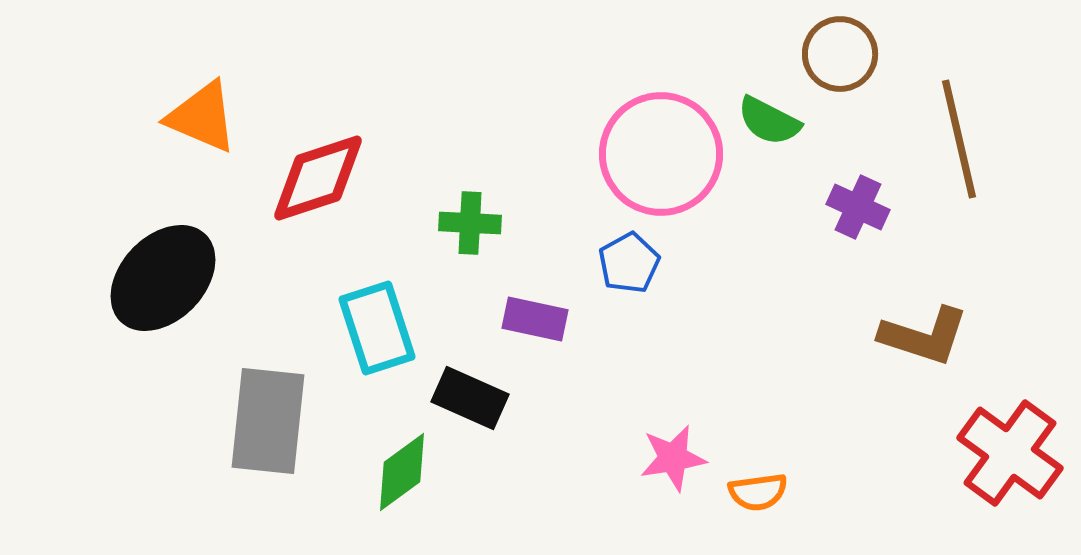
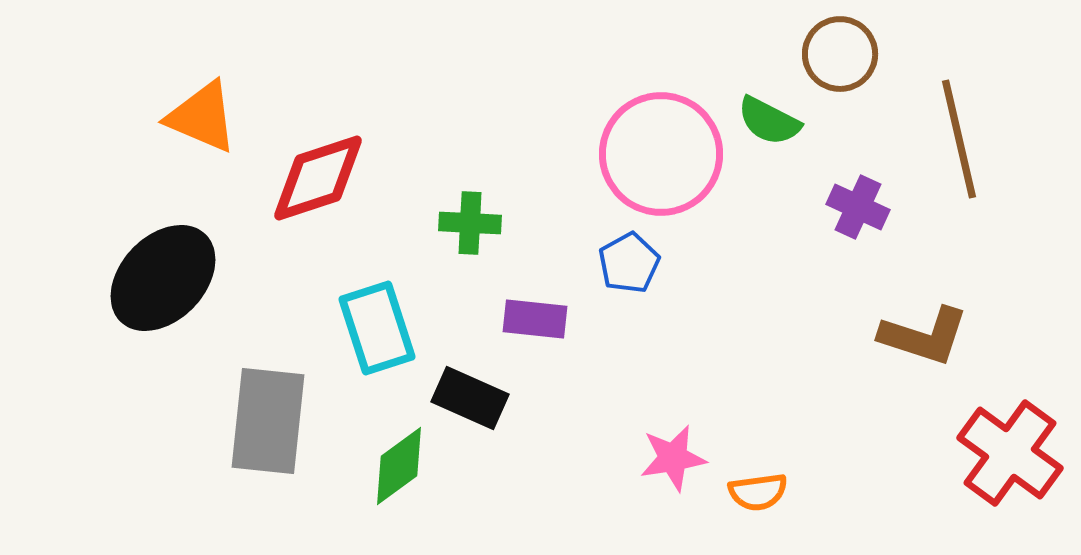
purple rectangle: rotated 6 degrees counterclockwise
green diamond: moved 3 px left, 6 px up
